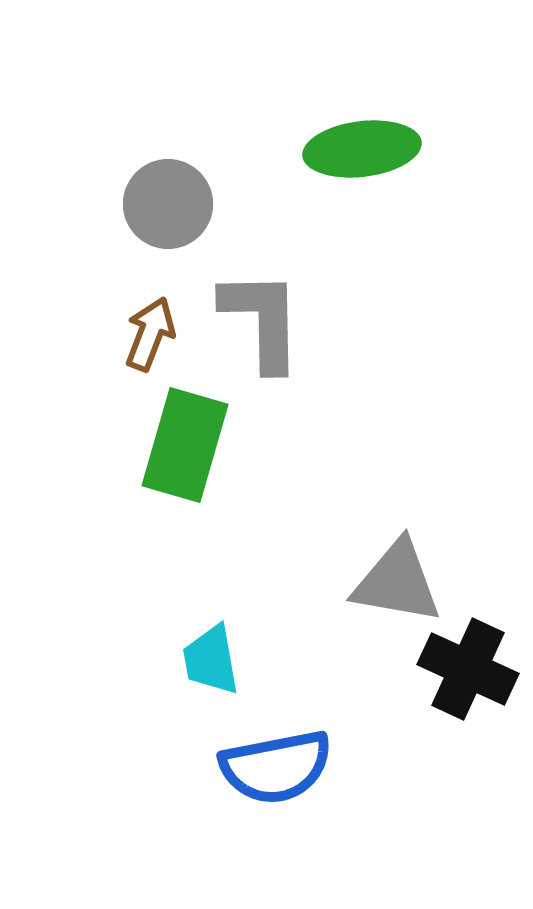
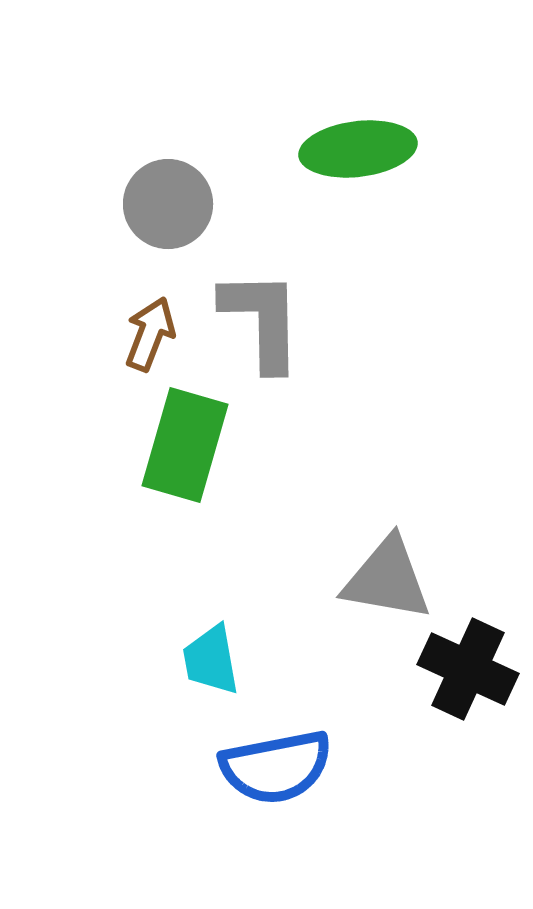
green ellipse: moved 4 px left
gray triangle: moved 10 px left, 3 px up
